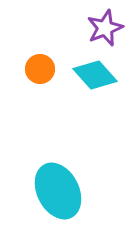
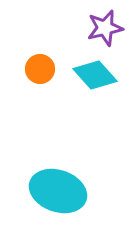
purple star: rotated 9 degrees clockwise
cyan ellipse: rotated 44 degrees counterclockwise
